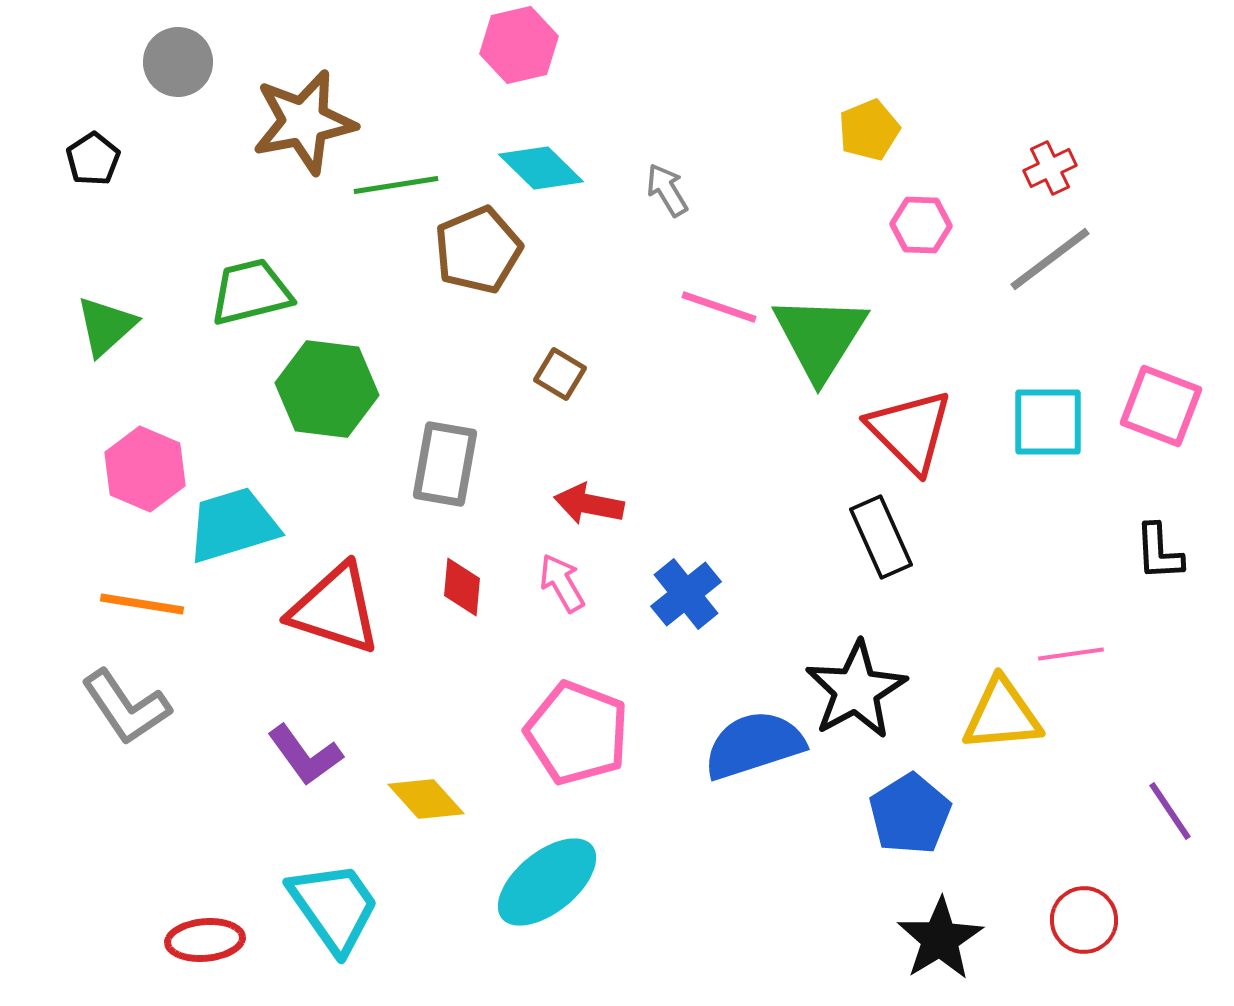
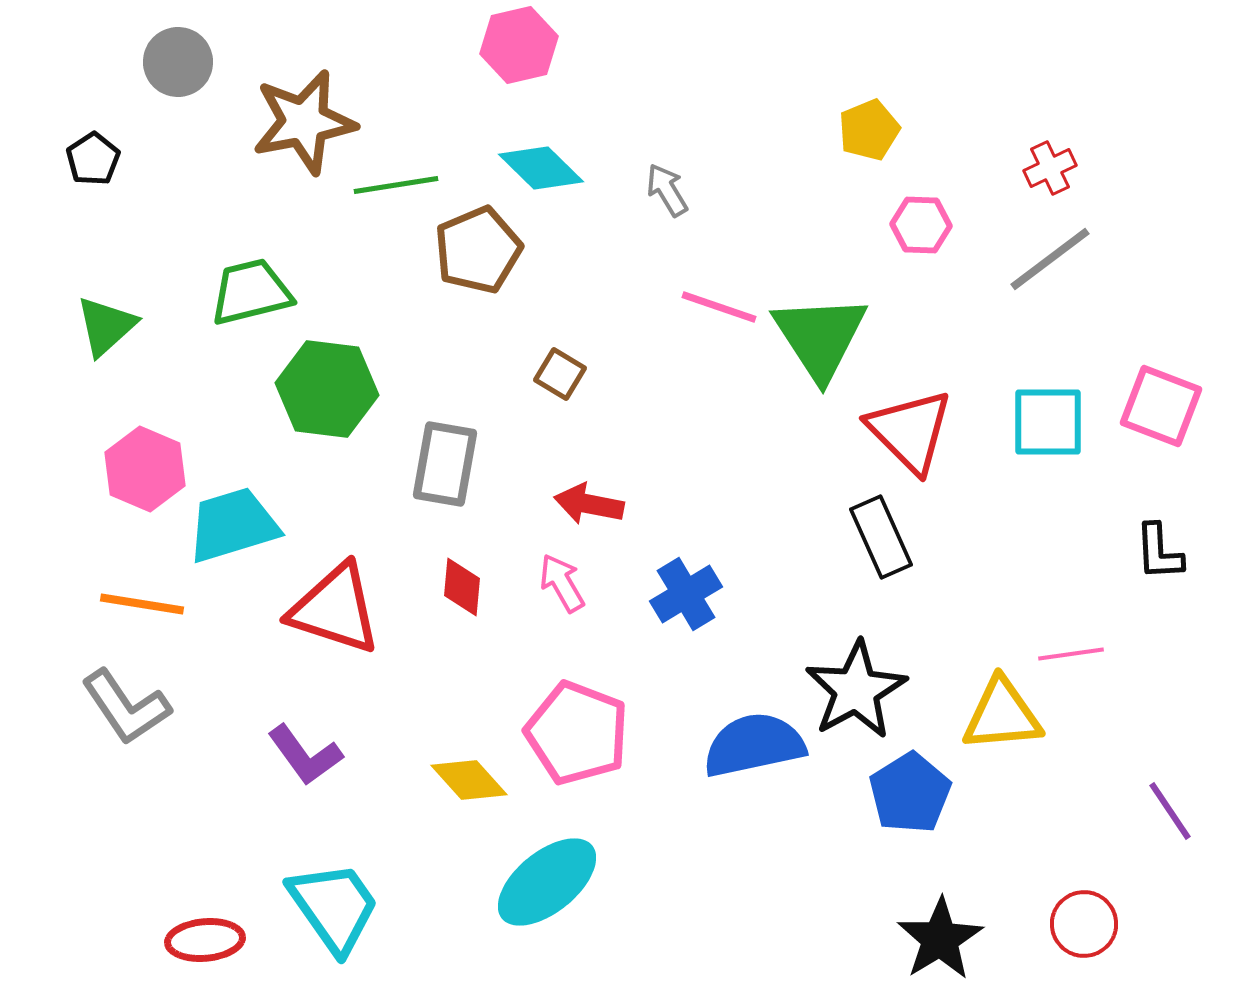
green triangle at (820, 337): rotated 5 degrees counterclockwise
blue cross at (686, 594): rotated 8 degrees clockwise
blue semicircle at (754, 745): rotated 6 degrees clockwise
yellow diamond at (426, 799): moved 43 px right, 19 px up
blue pentagon at (910, 814): moved 21 px up
red circle at (1084, 920): moved 4 px down
